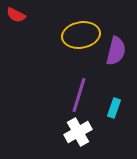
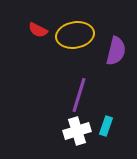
red semicircle: moved 22 px right, 15 px down
yellow ellipse: moved 6 px left
cyan rectangle: moved 8 px left, 18 px down
white cross: moved 1 px left, 1 px up; rotated 12 degrees clockwise
